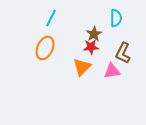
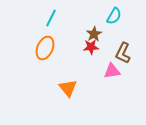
cyan semicircle: moved 2 px left, 2 px up; rotated 30 degrees clockwise
orange triangle: moved 14 px left, 21 px down; rotated 24 degrees counterclockwise
